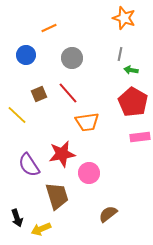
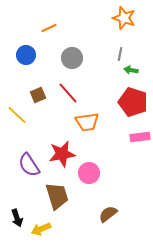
brown square: moved 1 px left, 1 px down
red pentagon: rotated 12 degrees counterclockwise
